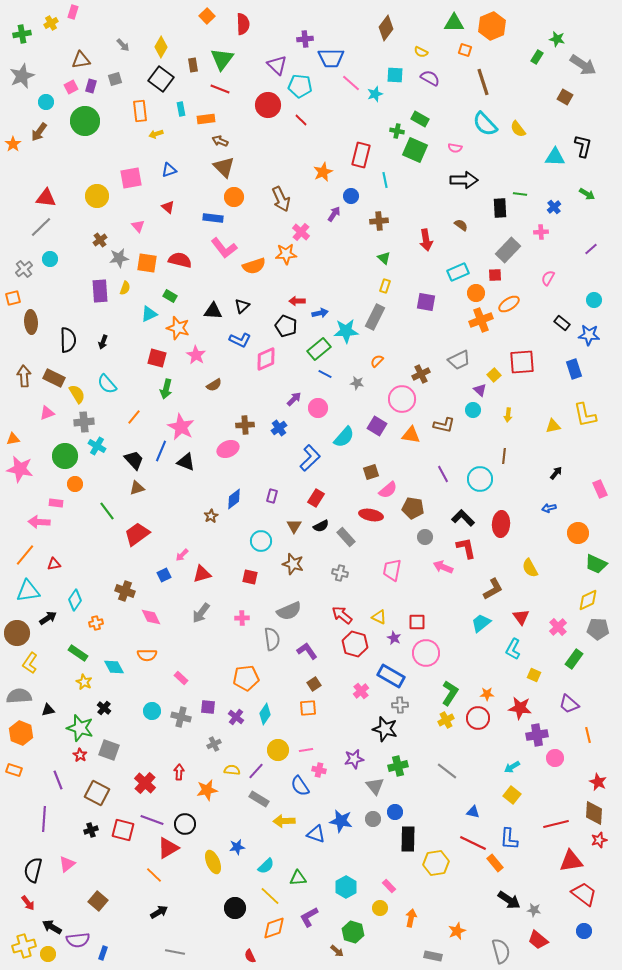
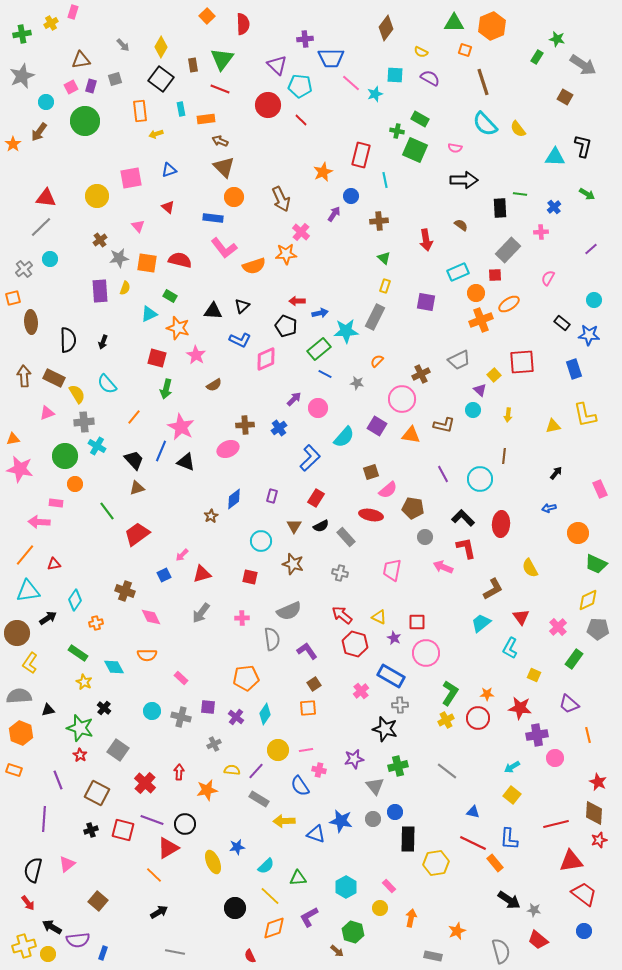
cyan L-shape at (513, 649): moved 3 px left, 1 px up
gray square at (109, 750): moved 9 px right; rotated 15 degrees clockwise
